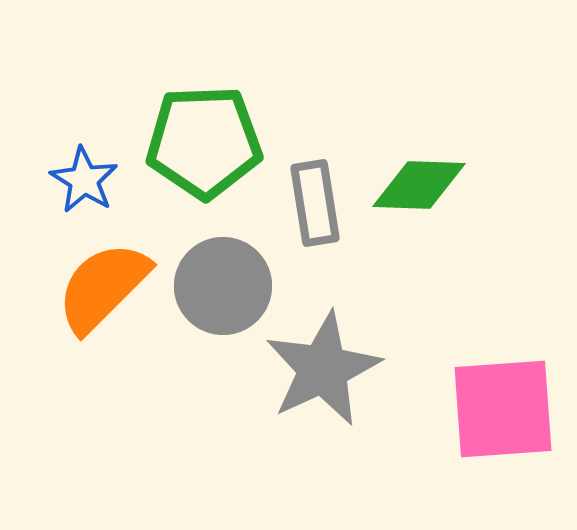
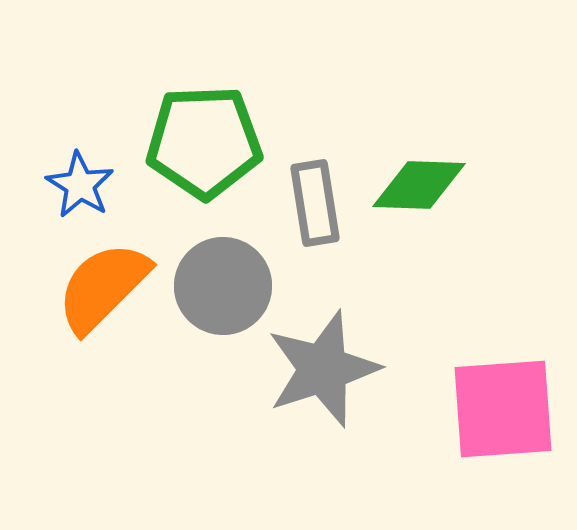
blue star: moved 4 px left, 5 px down
gray star: rotated 7 degrees clockwise
